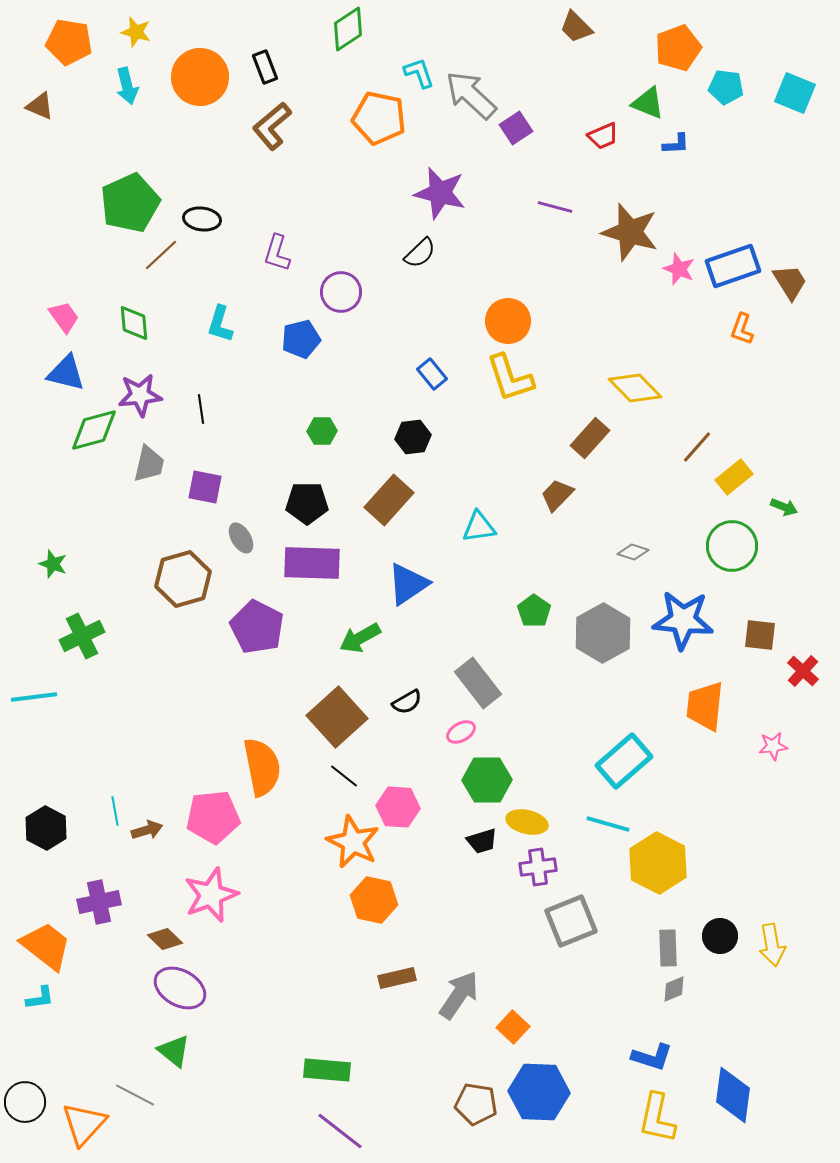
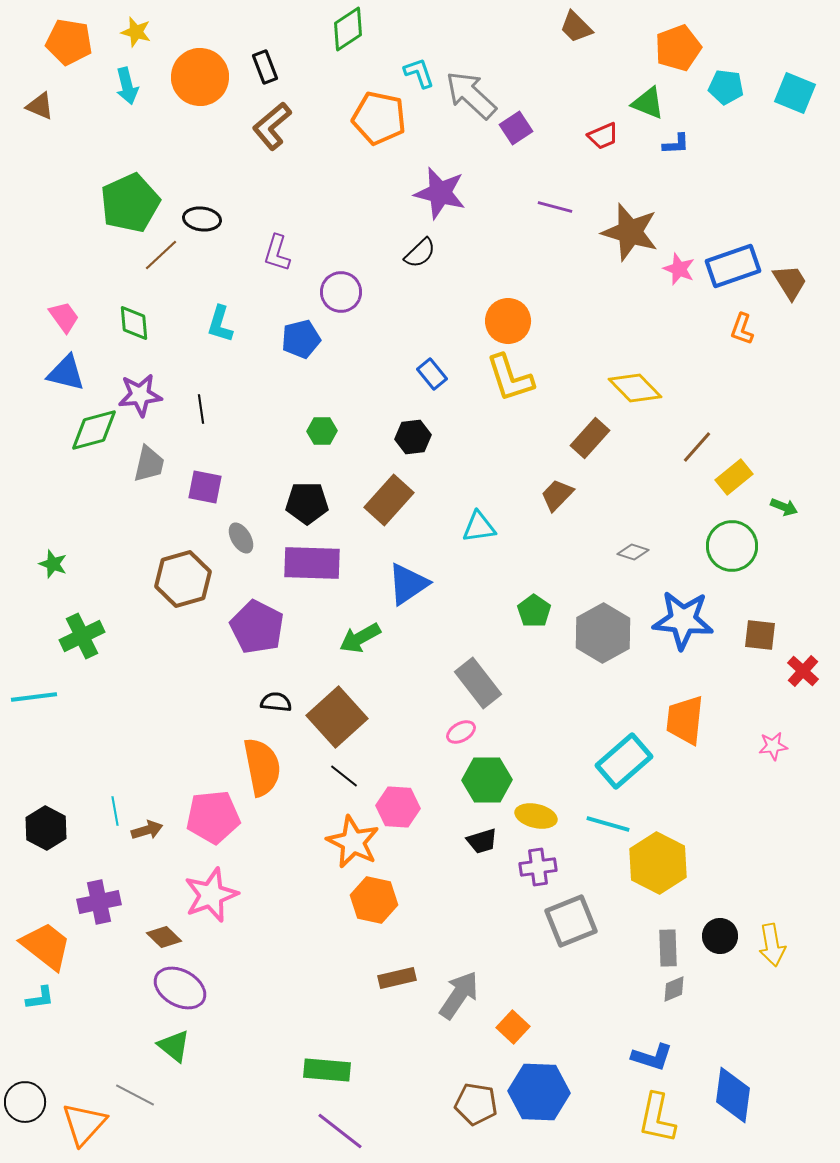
black semicircle at (407, 702): moved 131 px left; rotated 144 degrees counterclockwise
orange trapezoid at (705, 706): moved 20 px left, 14 px down
yellow ellipse at (527, 822): moved 9 px right, 6 px up
brown diamond at (165, 939): moved 1 px left, 2 px up
green triangle at (174, 1051): moved 5 px up
